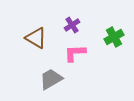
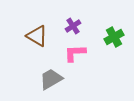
purple cross: moved 1 px right, 1 px down
brown triangle: moved 1 px right, 2 px up
